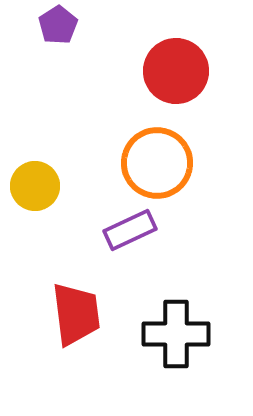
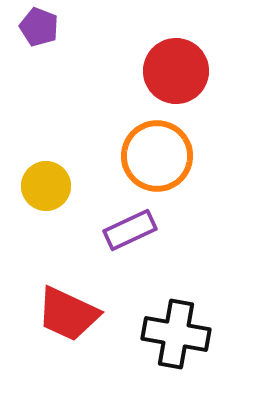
purple pentagon: moved 19 px left, 2 px down; rotated 18 degrees counterclockwise
orange circle: moved 7 px up
yellow circle: moved 11 px right
red trapezoid: moved 8 px left; rotated 122 degrees clockwise
black cross: rotated 10 degrees clockwise
